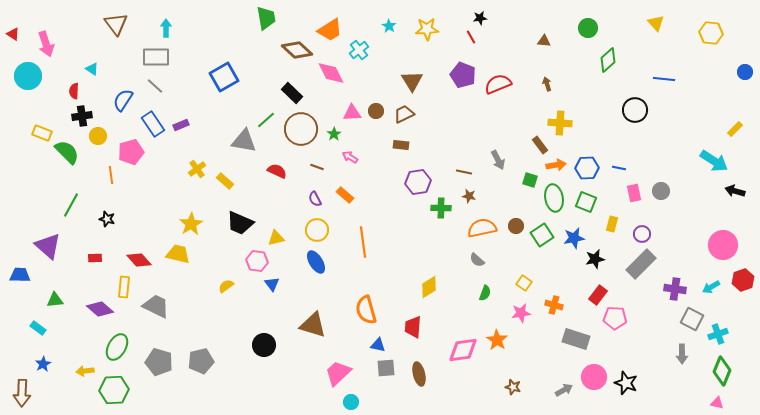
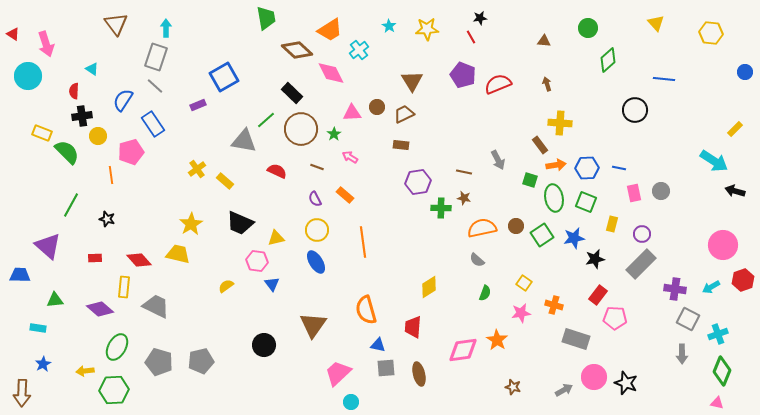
gray rectangle at (156, 57): rotated 72 degrees counterclockwise
brown circle at (376, 111): moved 1 px right, 4 px up
purple rectangle at (181, 125): moved 17 px right, 20 px up
brown star at (469, 196): moved 5 px left, 2 px down
gray square at (692, 319): moved 4 px left
brown triangle at (313, 325): rotated 48 degrees clockwise
cyan rectangle at (38, 328): rotated 28 degrees counterclockwise
